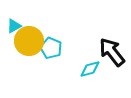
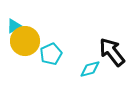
yellow circle: moved 4 px left
cyan pentagon: moved 6 px down; rotated 25 degrees clockwise
